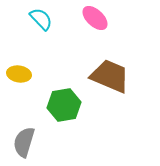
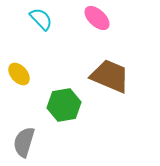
pink ellipse: moved 2 px right
yellow ellipse: rotated 40 degrees clockwise
